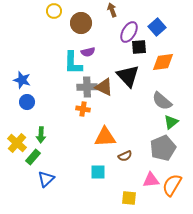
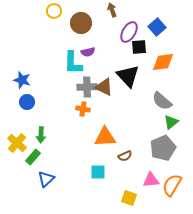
yellow square: rotated 14 degrees clockwise
